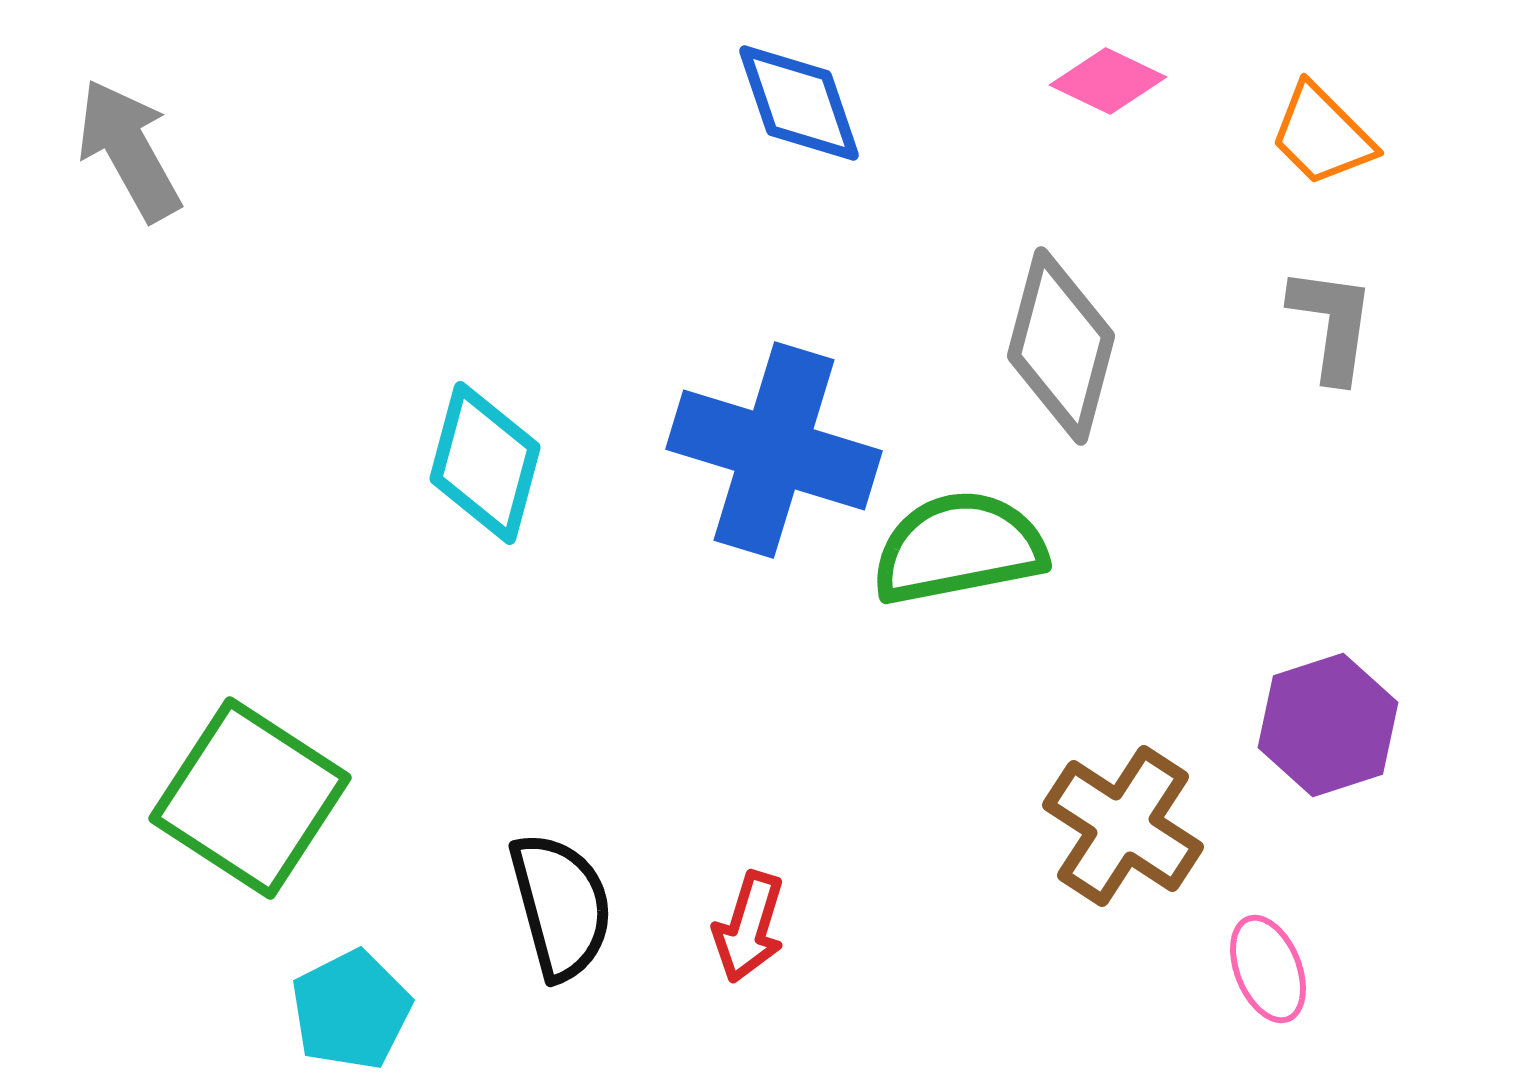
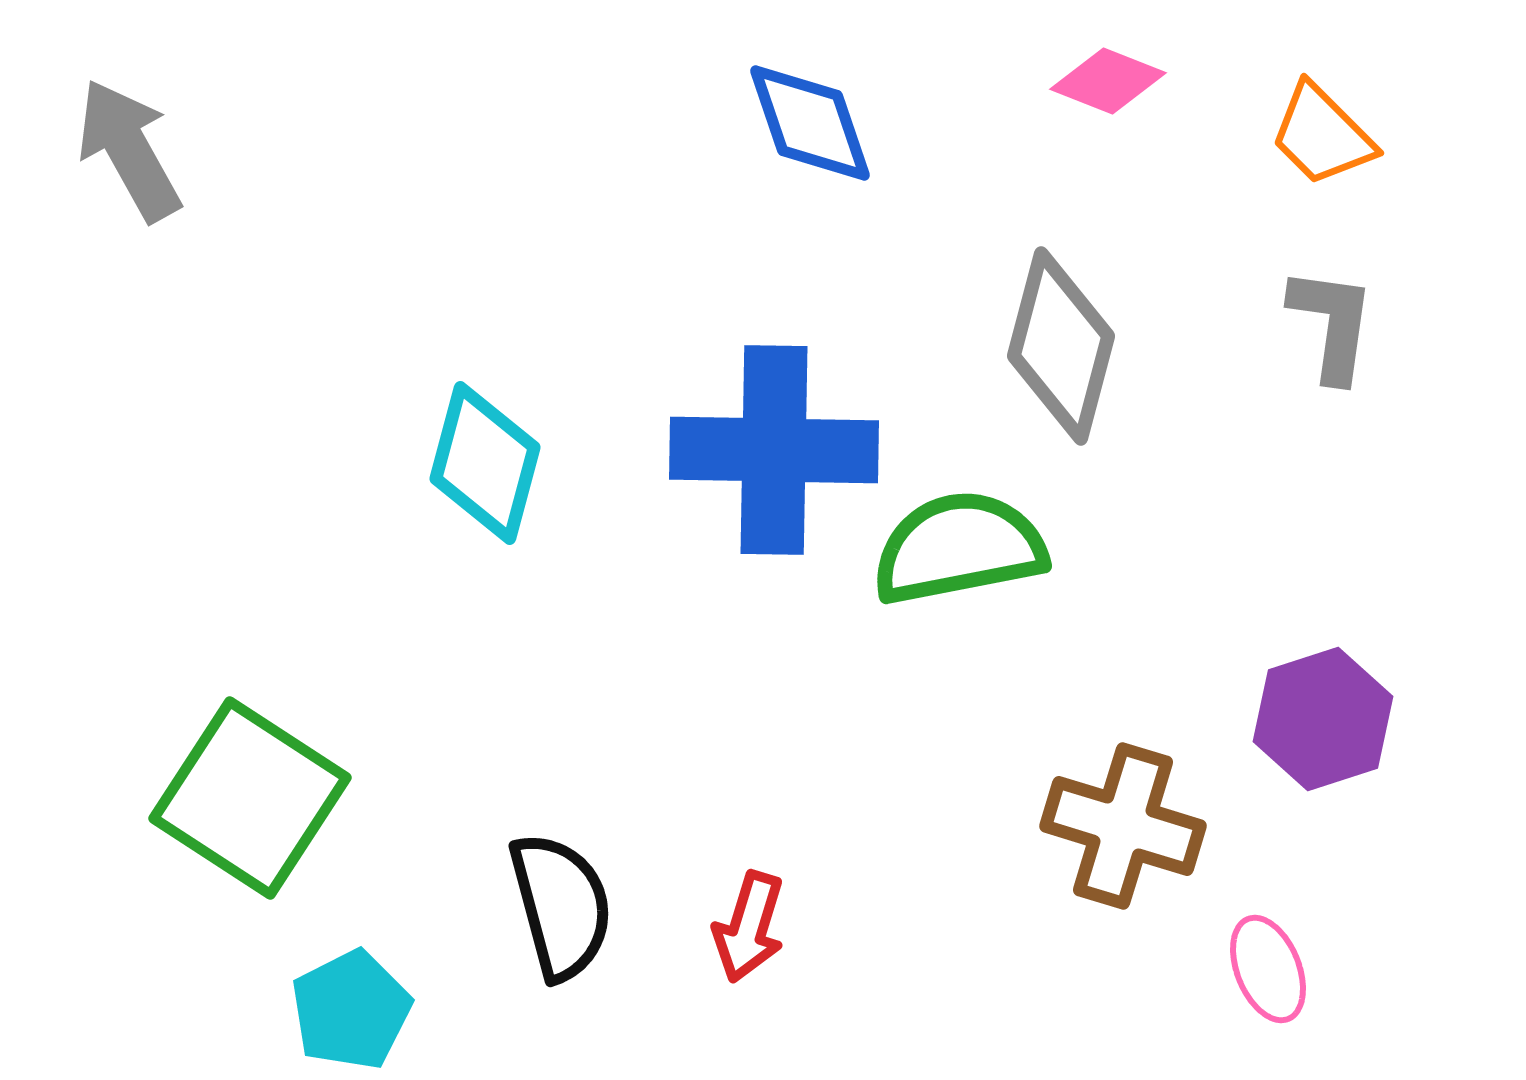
pink diamond: rotated 4 degrees counterclockwise
blue diamond: moved 11 px right, 20 px down
blue cross: rotated 16 degrees counterclockwise
purple hexagon: moved 5 px left, 6 px up
brown cross: rotated 16 degrees counterclockwise
